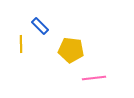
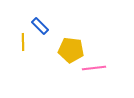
yellow line: moved 2 px right, 2 px up
pink line: moved 10 px up
